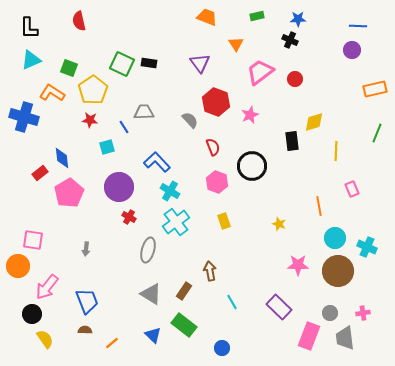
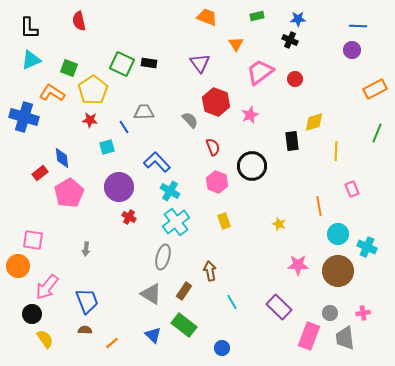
orange rectangle at (375, 89): rotated 15 degrees counterclockwise
cyan circle at (335, 238): moved 3 px right, 4 px up
gray ellipse at (148, 250): moved 15 px right, 7 px down
